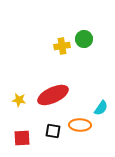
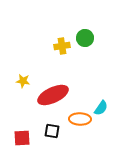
green circle: moved 1 px right, 1 px up
yellow star: moved 4 px right, 19 px up
orange ellipse: moved 6 px up
black square: moved 1 px left
